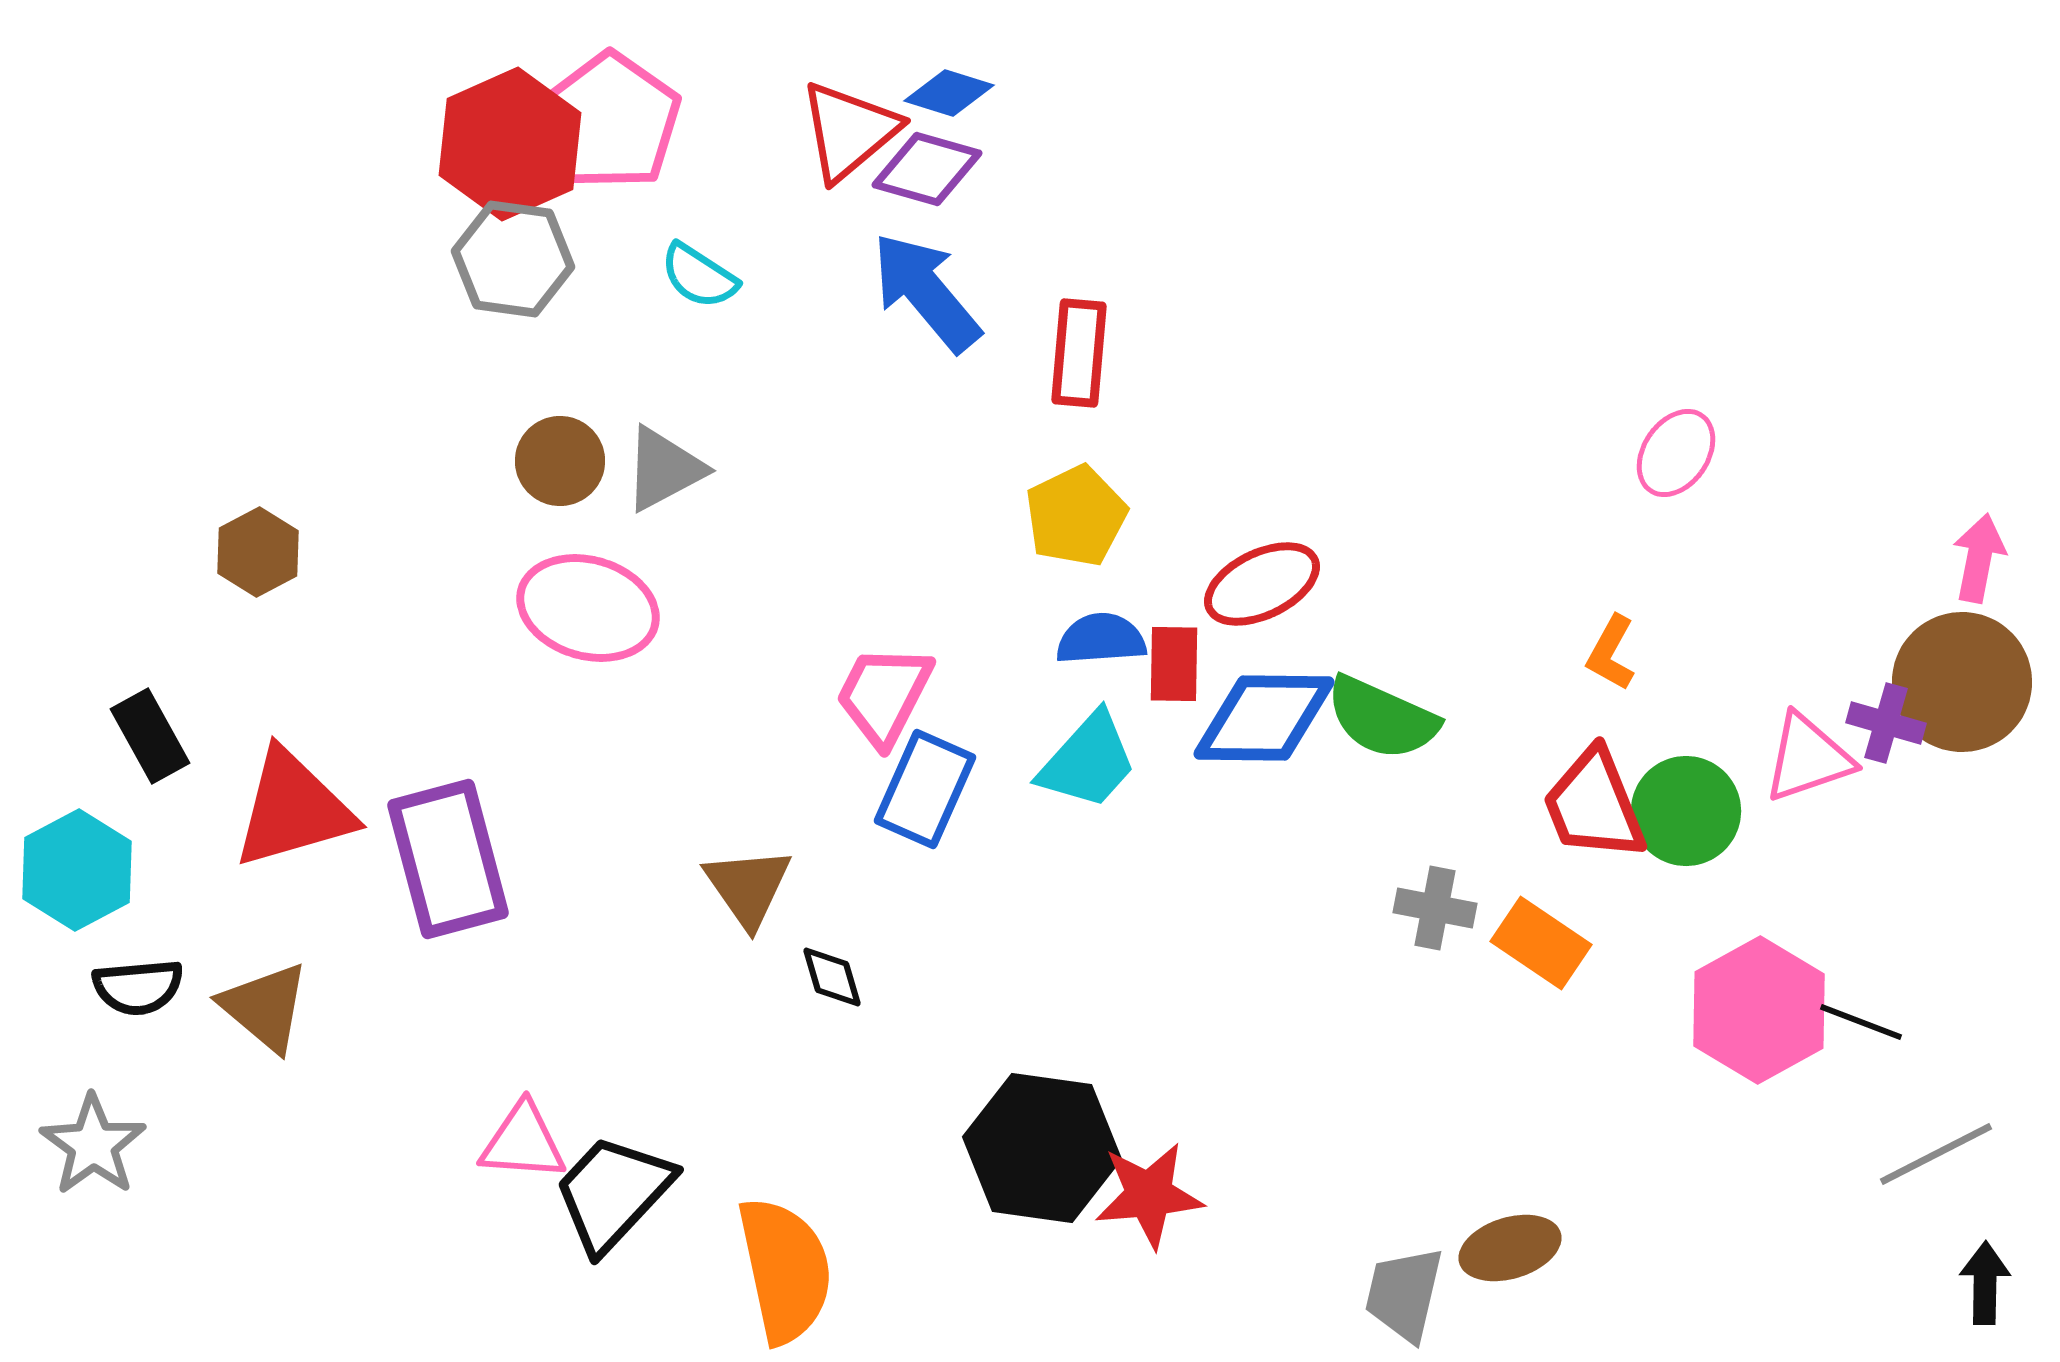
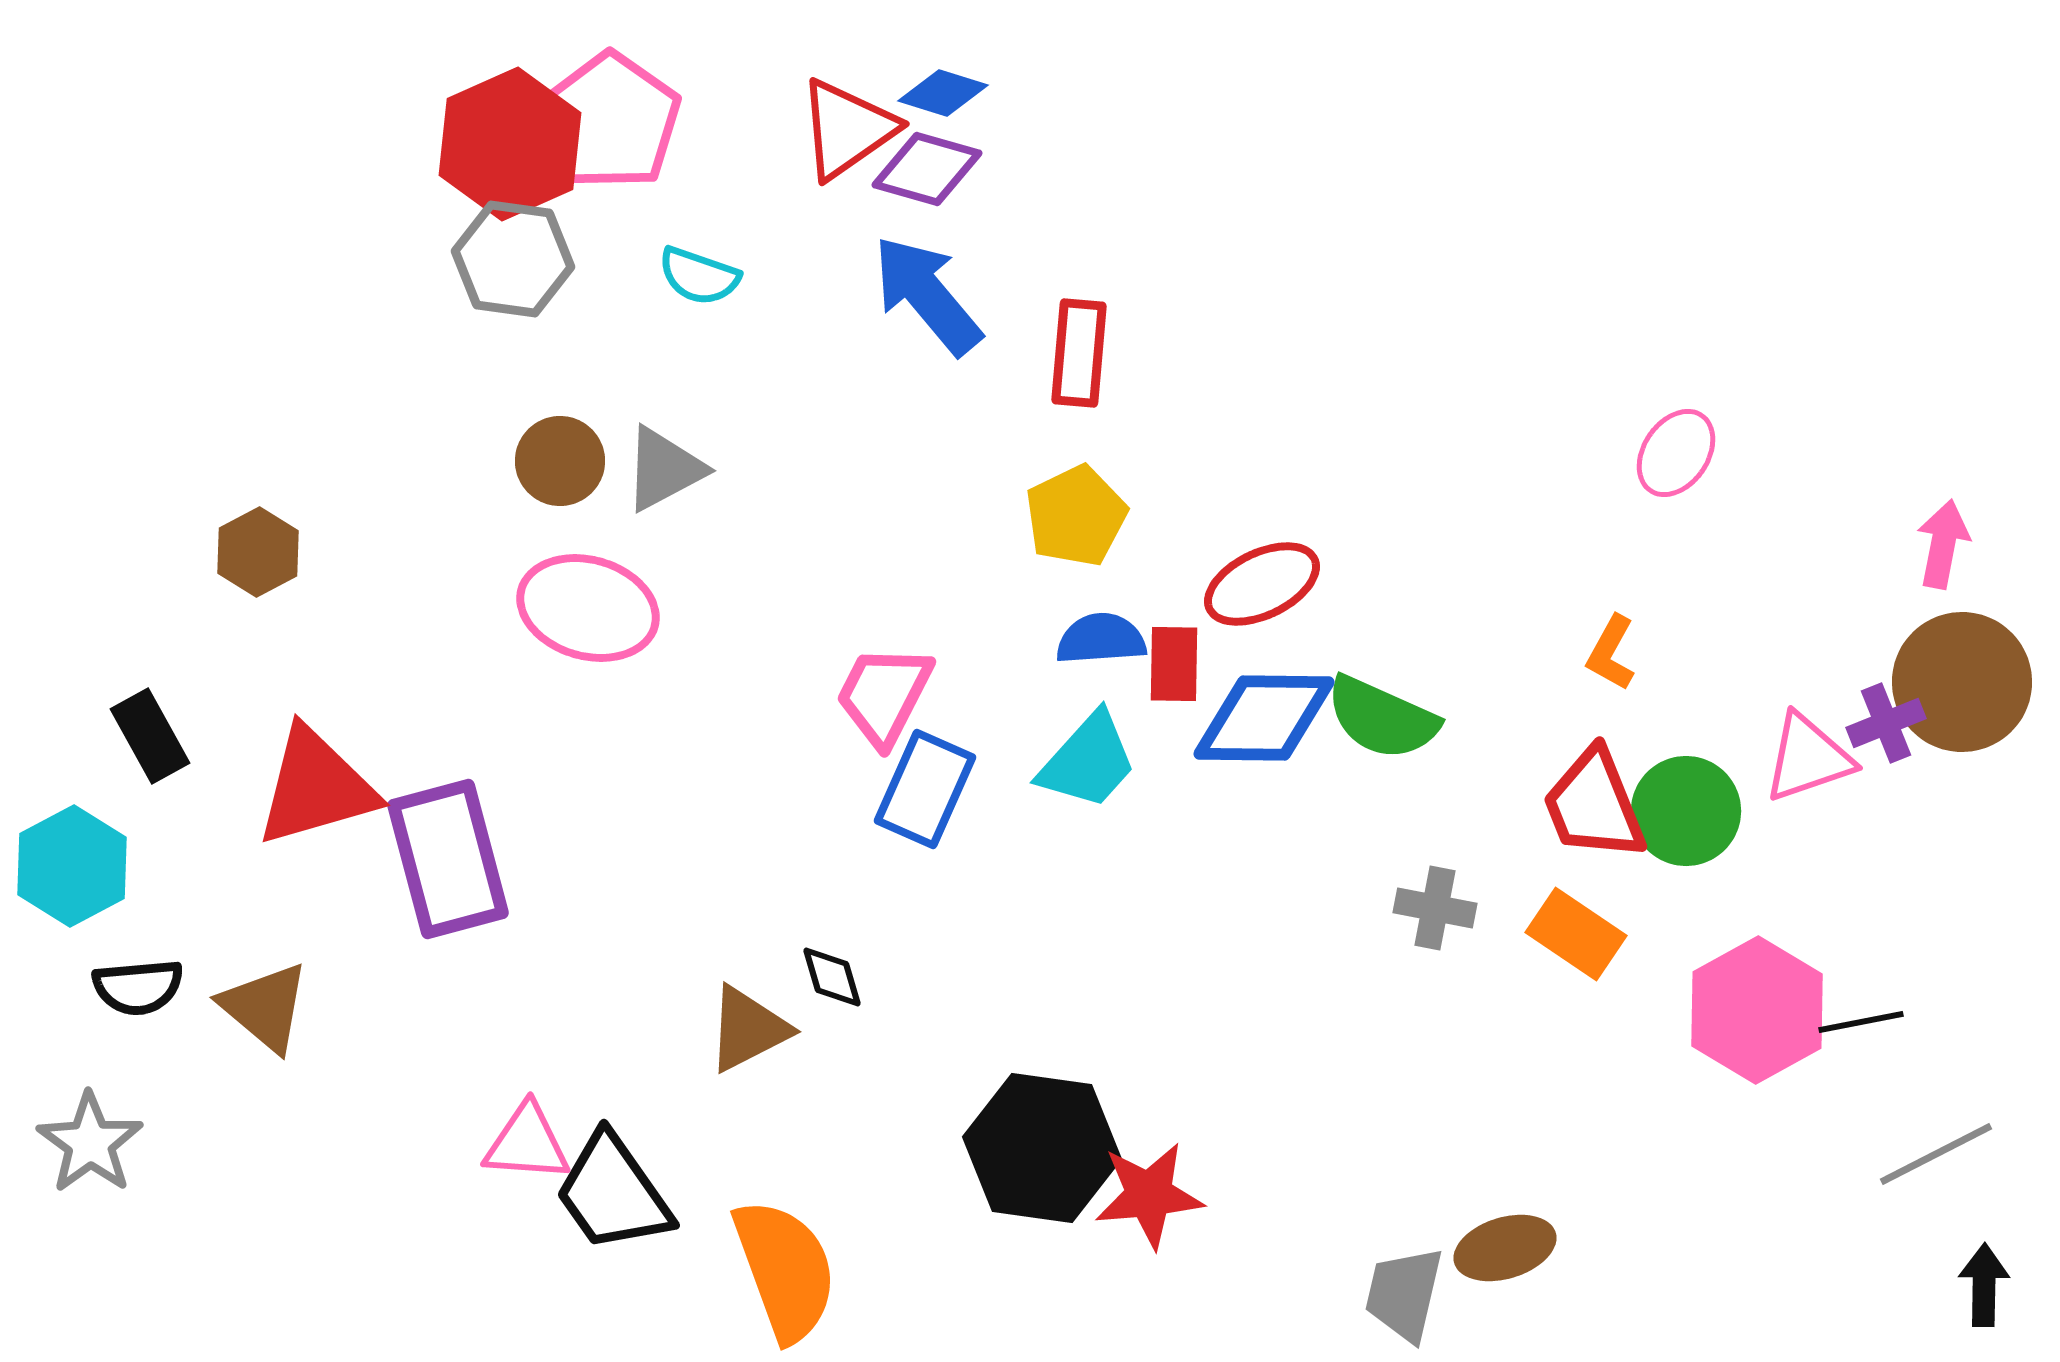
blue diamond at (949, 93): moved 6 px left
red triangle at (849, 131): moved 2 px left, 2 px up; rotated 5 degrees clockwise
cyan semicircle at (699, 276): rotated 14 degrees counterclockwise
blue arrow at (926, 292): moved 1 px right, 3 px down
pink arrow at (1979, 558): moved 36 px left, 14 px up
purple cross at (1886, 723): rotated 38 degrees counterclockwise
red triangle at (293, 809): moved 23 px right, 22 px up
cyan hexagon at (77, 870): moved 5 px left, 4 px up
brown triangle at (748, 887): moved 142 px down; rotated 38 degrees clockwise
orange rectangle at (1541, 943): moved 35 px right, 9 px up
pink hexagon at (1759, 1010): moved 2 px left
black line at (1861, 1022): rotated 32 degrees counterclockwise
pink triangle at (523, 1142): moved 4 px right, 1 px down
gray star at (93, 1145): moved 3 px left, 2 px up
black trapezoid at (613, 1193): rotated 78 degrees counterclockwise
brown ellipse at (1510, 1248): moved 5 px left
orange semicircle at (785, 1270): rotated 8 degrees counterclockwise
black arrow at (1985, 1283): moved 1 px left, 2 px down
